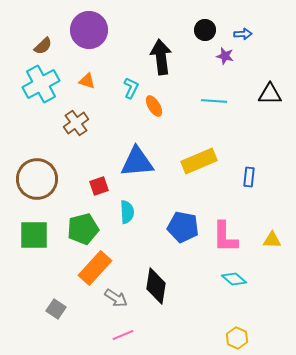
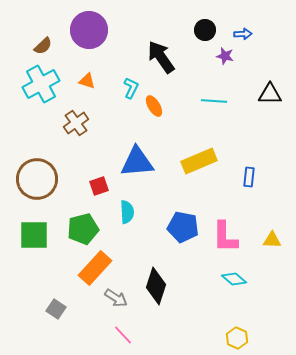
black arrow: rotated 28 degrees counterclockwise
black diamond: rotated 9 degrees clockwise
pink line: rotated 70 degrees clockwise
